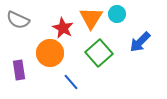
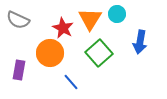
orange triangle: moved 1 px left, 1 px down
blue arrow: rotated 35 degrees counterclockwise
purple rectangle: rotated 18 degrees clockwise
